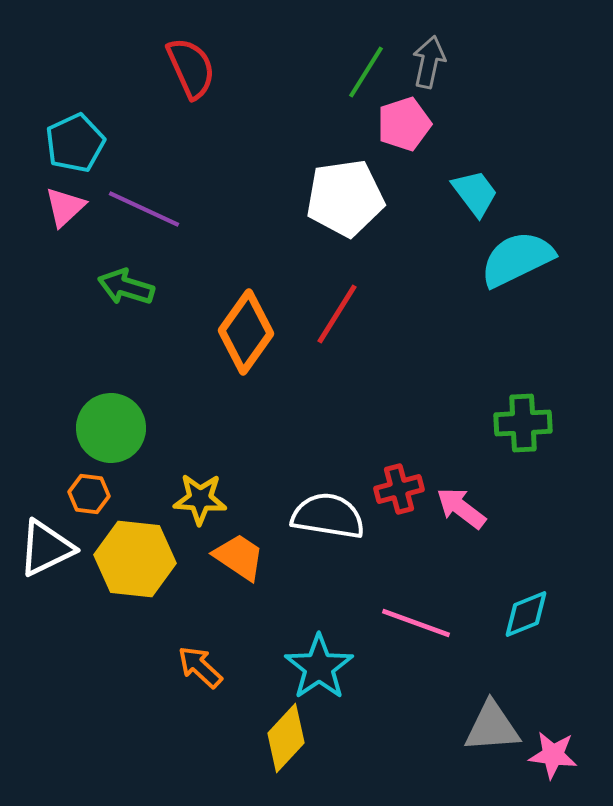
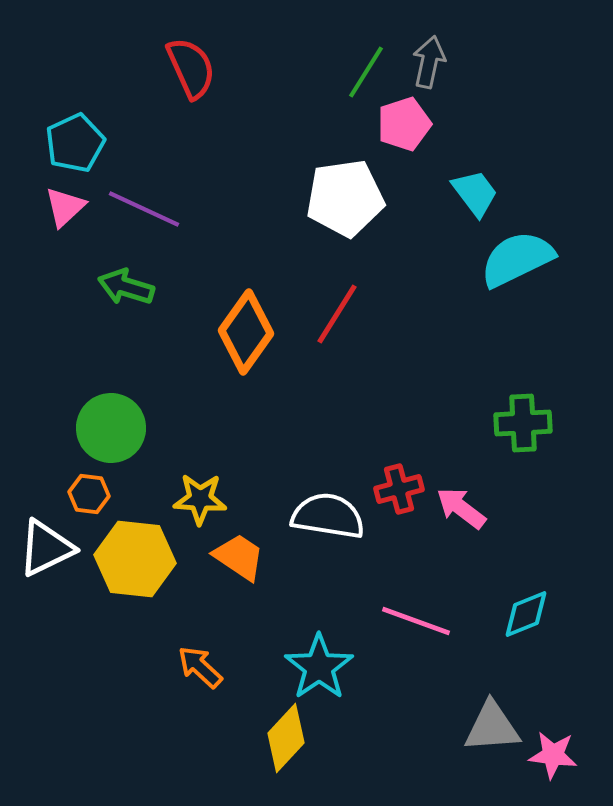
pink line: moved 2 px up
